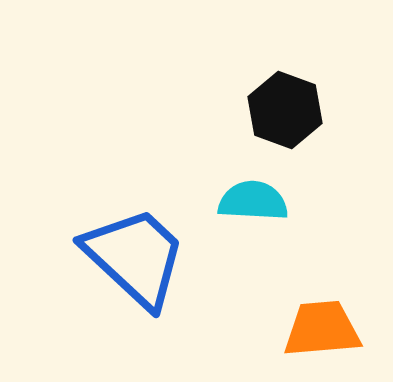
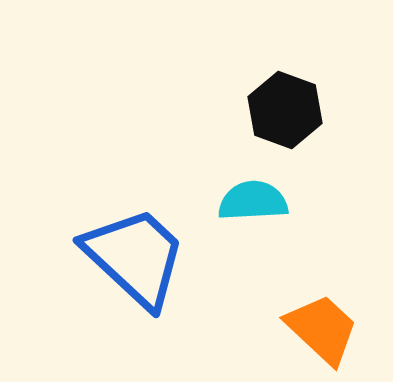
cyan semicircle: rotated 6 degrees counterclockwise
orange trapezoid: rotated 48 degrees clockwise
